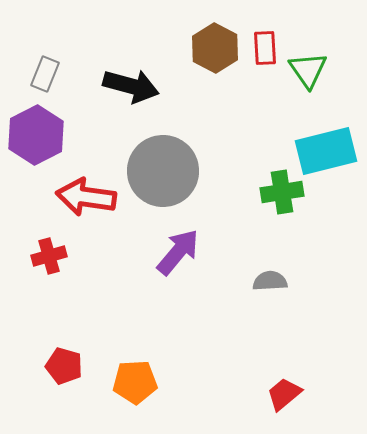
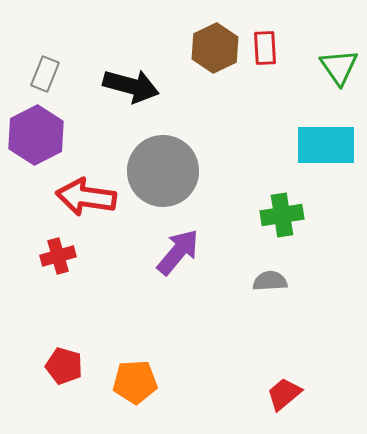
brown hexagon: rotated 6 degrees clockwise
green triangle: moved 31 px right, 3 px up
cyan rectangle: moved 6 px up; rotated 14 degrees clockwise
green cross: moved 23 px down
red cross: moved 9 px right
